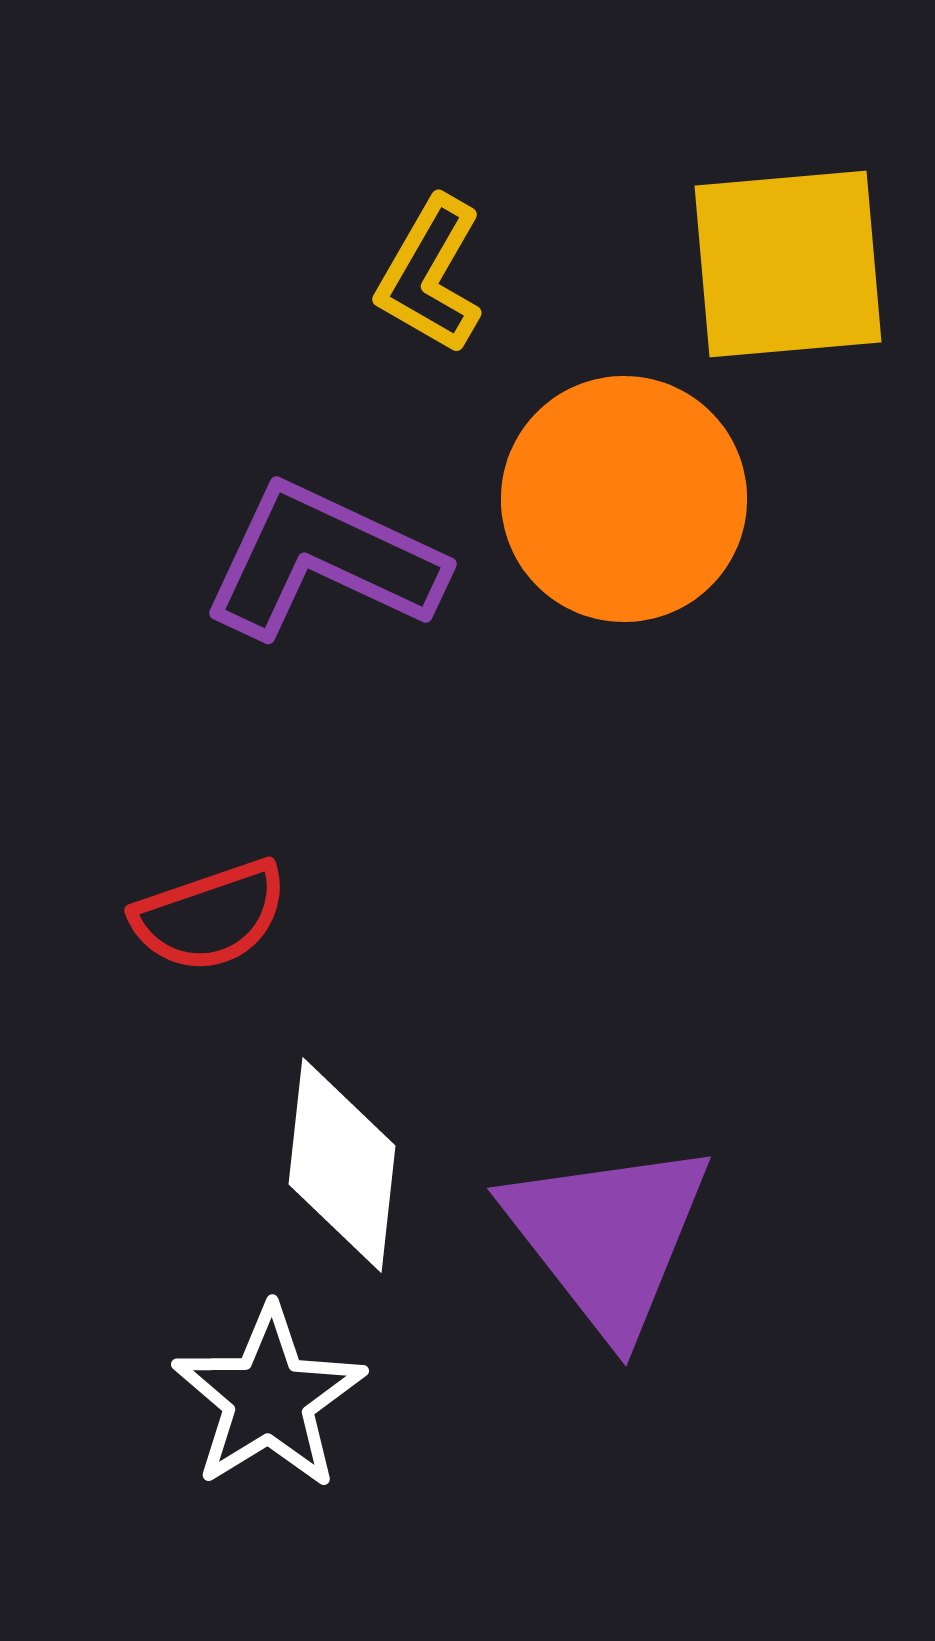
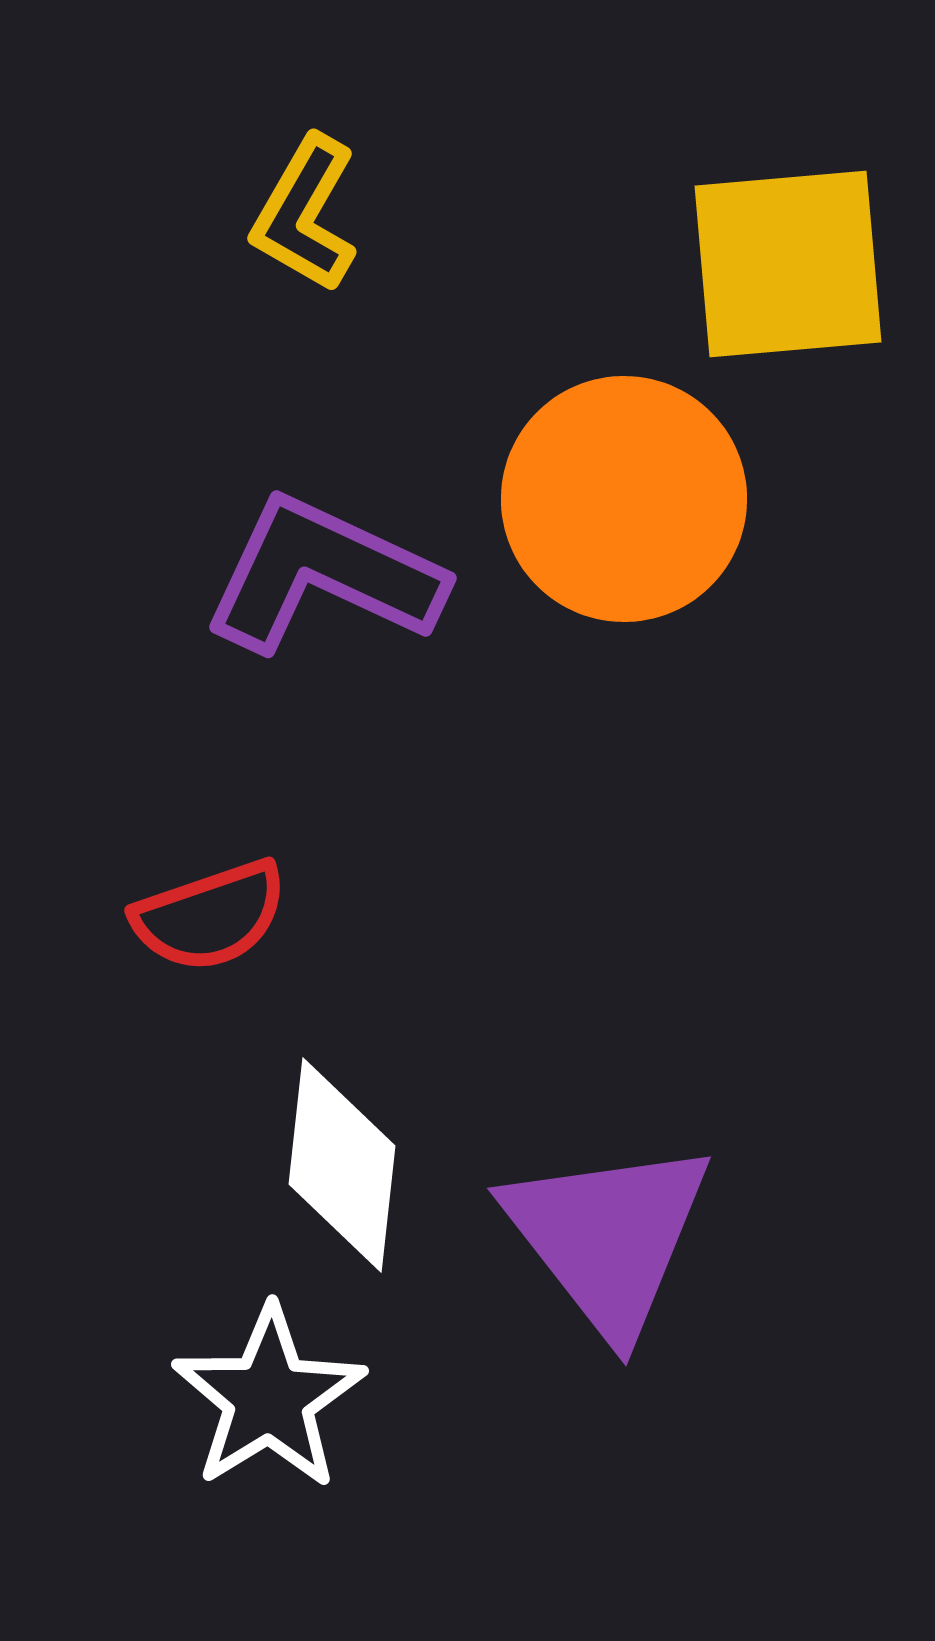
yellow L-shape: moved 125 px left, 61 px up
purple L-shape: moved 14 px down
